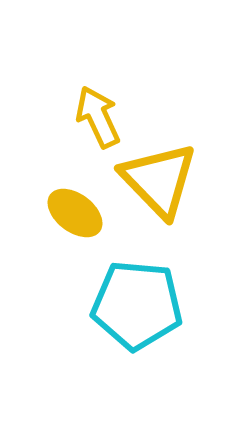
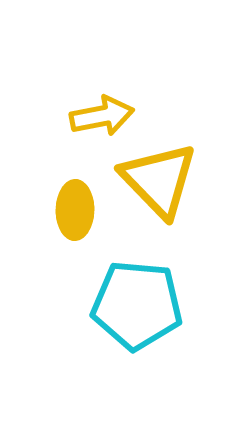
yellow arrow: moved 4 px right, 1 px up; rotated 104 degrees clockwise
yellow ellipse: moved 3 px up; rotated 54 degrees clockwise
